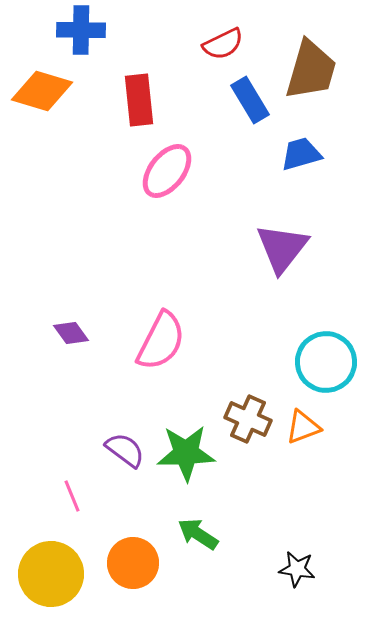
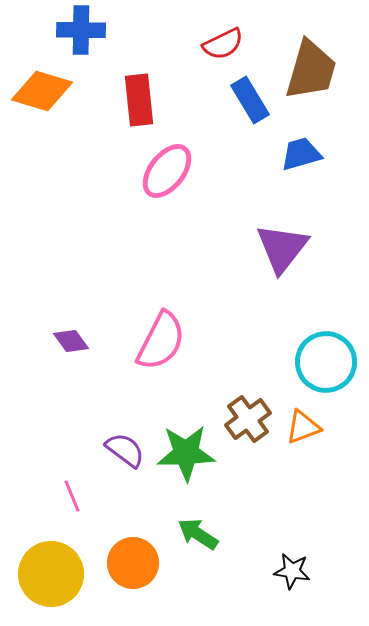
purple diamond: moved 8 px down
brown cross: rotated 30 degrees clockwise
black star: moved 5 px left, 2 px down
